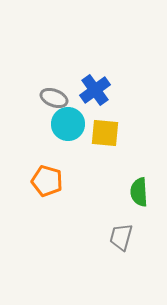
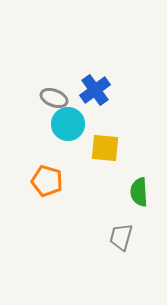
yellow square: moved 15 px down
